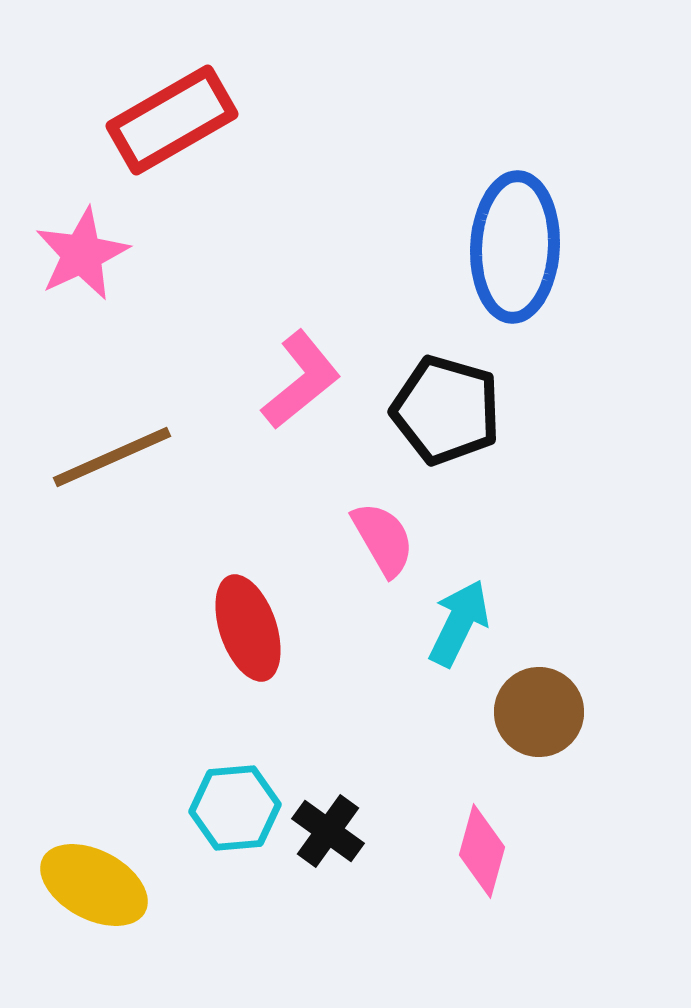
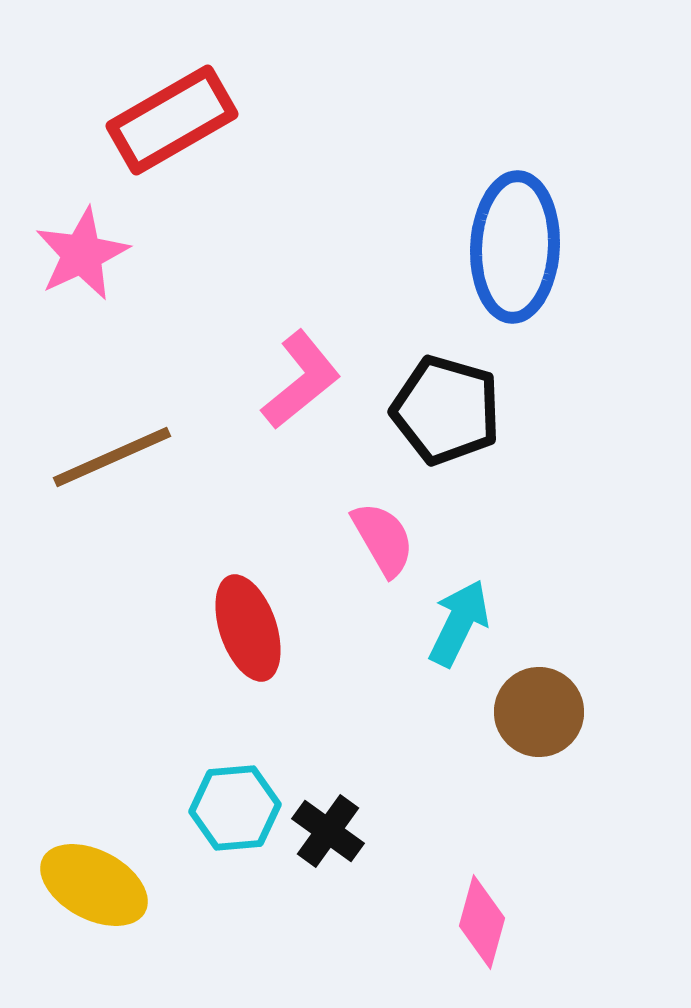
pink diamond: moved 71 px down
